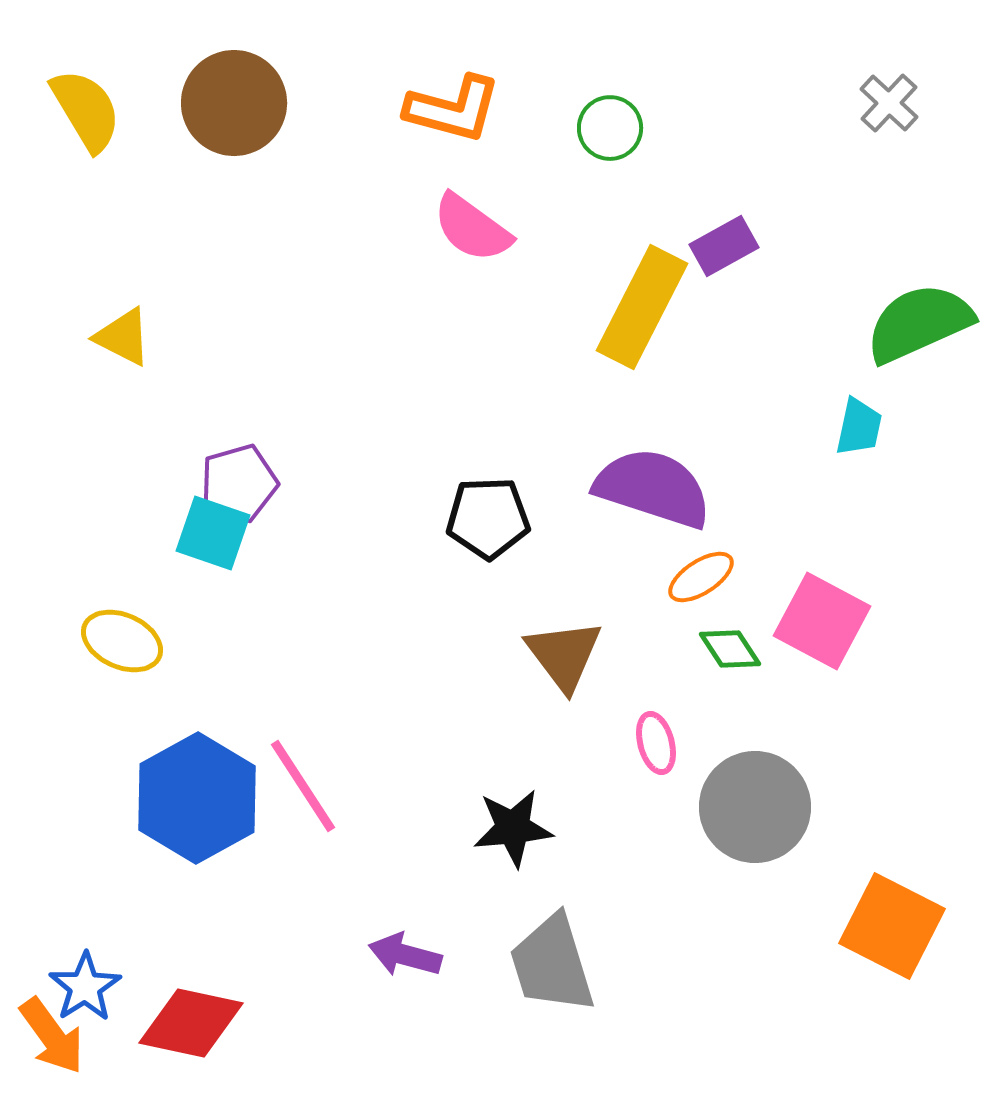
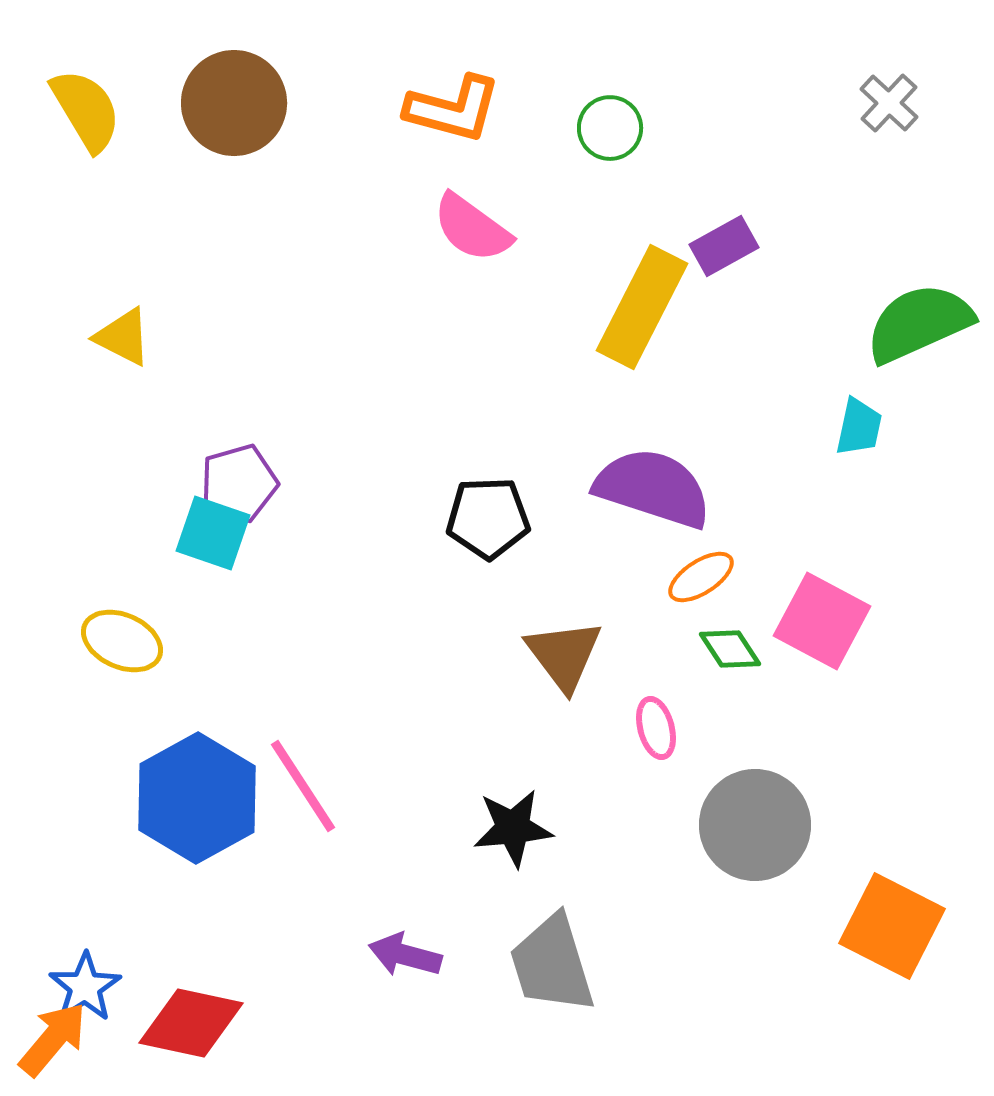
pink ellipse: moved 15 px up
gray circle: moved 18 px down
orange arrow: moved 1 px right, 3 px down; rotated 104 degrees counterclockwise
